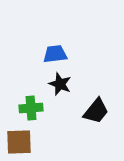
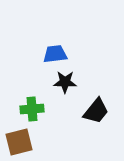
black star: moved 5 px right, 2 px up; rotated 20 degrees counterclockwise
green cross: moved 1 px right, 1 px down
brown square: rotated 12 degrees counterclockwise
